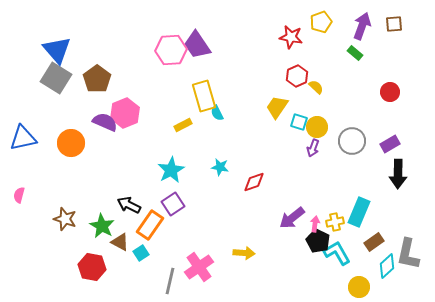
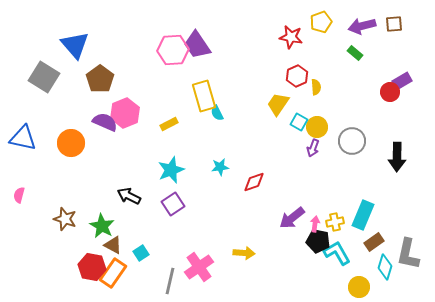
purple arrow at (362, 26): rotated 124 degrees counterclockwise
blue triangle at (57, 50): moved 18 px right, 5 px up
pink hexagon at (171, 50): moved 2 px right
gray square at (56, 78): moved 12 px left, 1 px up
brown pentagon at (97, 79): moved 3 px right
yellow semicircle at (316, 87): rotated 42 degrees clockwise
yellow trapezoid at (277, 107): moved 1 px right, 3 px up
cyan square at (299, 122): rotated 12 degrees clockwise
yellow rectangle at (183, 125): moved 14 px left, 1 px up
blue triangle at (23, 138): rotated 24 degrees clockwise
purple rectangle at (390, 144): moved 12 px right, 63 px up
cyan star at (220, 167): rotated 18 degrees counterclockwise
cyan star at (171, 170): rotated 8 degrees clockwise
black arrow at (398, 174): moved 1 px left, 17 px up
black arrow at (129, 205): moved 9 px up
cyan rectangle at (359, 212): moved 4 px right, 3 px down
orange rectangle at (150, 225): moved 37 px left, 48 px down
black pentagon at (318, 241): rotated 15 degrees counterclockwise
brown triangle at (120, 242): moved 7 px left, 3 px down
cyan diamond at (387, 266): moved 2 px left, 1 px down; rotated 30 degrees counterclockwise
